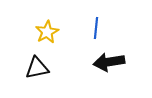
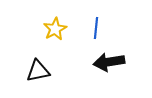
yellow star: moved 8 px right, 3 px up
black triangle: moved 1 px right, 3 px down
